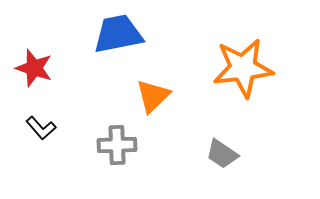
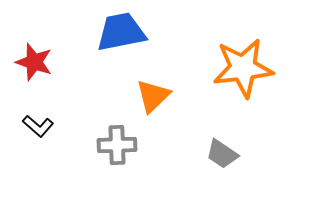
blue trapezoid: moved 3 px right, 2 px up
red star: moved 6 px up
black L-shape: moved 3 px left, 2 px up; rotated 8 degrees counterclockwise
